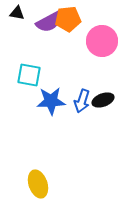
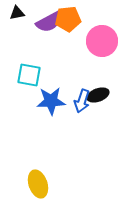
black triangle: rotated 21 degrees counterclockwise
black ellipse: moved 5 px left, 5 px up
